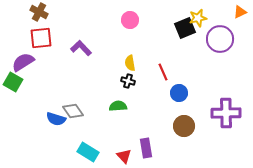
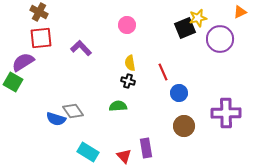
pink circle: moved 3 px left, 5 px down
